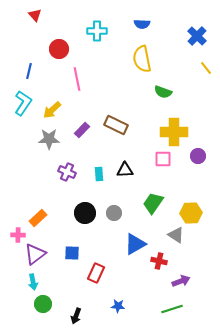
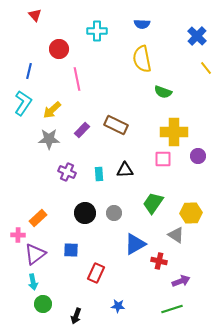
blue square: moved 1 px left, 3 px up
